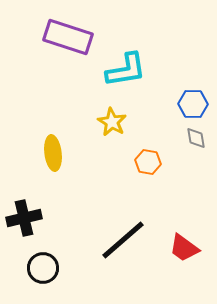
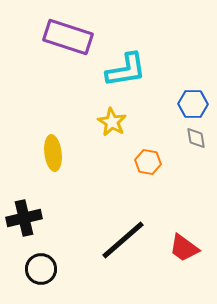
black circle: moved 2 px left, 1 px down
